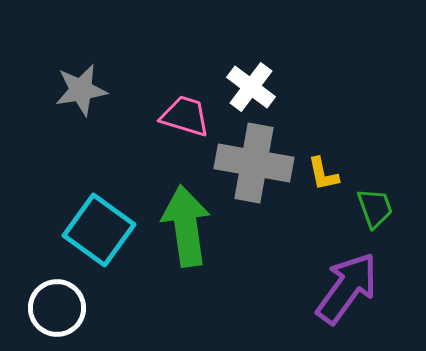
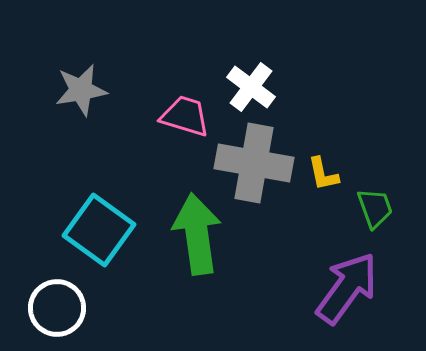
green arrow: moved 11 px right, 8 px down
